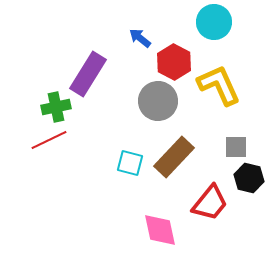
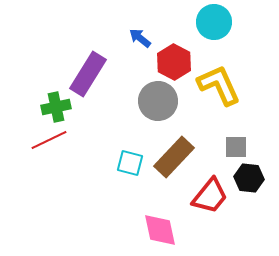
black hexagon: rotated 8 degrees counterclockwise
red trapezoid: moved 7 px up
